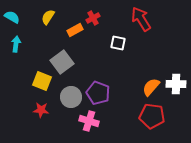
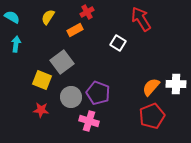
red cross: moved 6 px left, 6 px up
white square: rotated 21 degrees clockwise
yellow square: moved 1 px up
red pentagon: rotated 30 degrees counterclockwise
